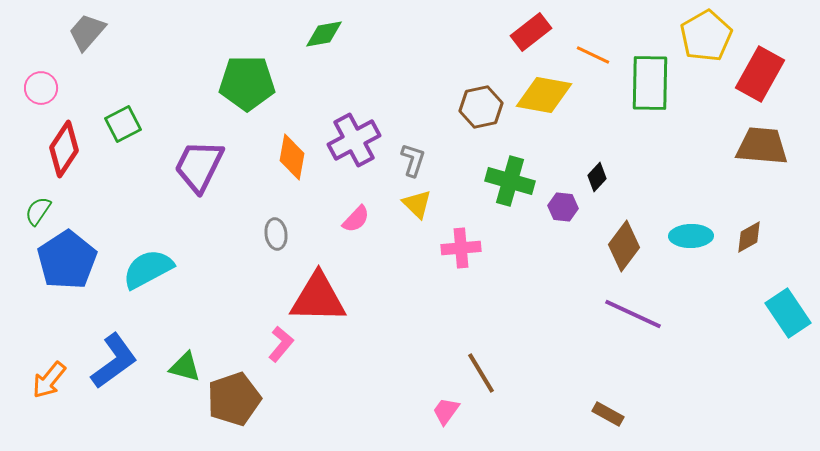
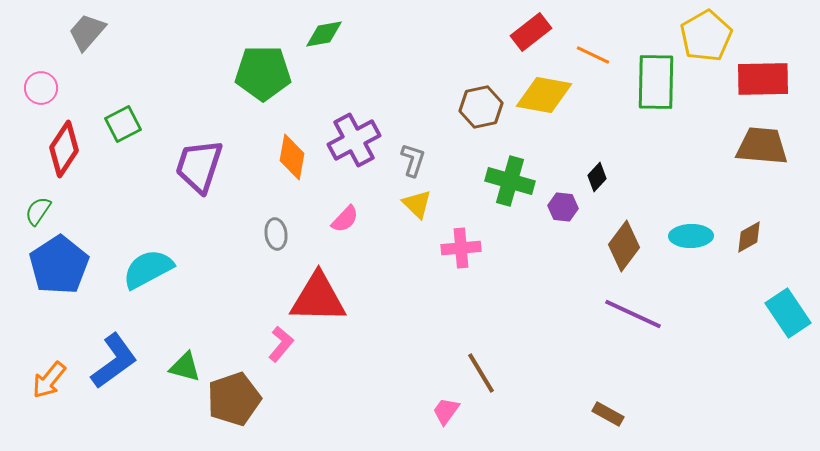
red rectangle at (760, 74): moved 3 px right, 5 px down; rotated 60 degrees clockwise
green pentagon at (247, 83): moved 16 px right, 10 px up
green rectangle at (650, 83): moved 6 px right, 1 px up
purple trapezoid at (199, 166): rotated 8 degrees counterclockwise
pink semicircle at (356, 219): moved 11 px left
blue pentagon at (67, 260): moved 8 px left, 5 px down
